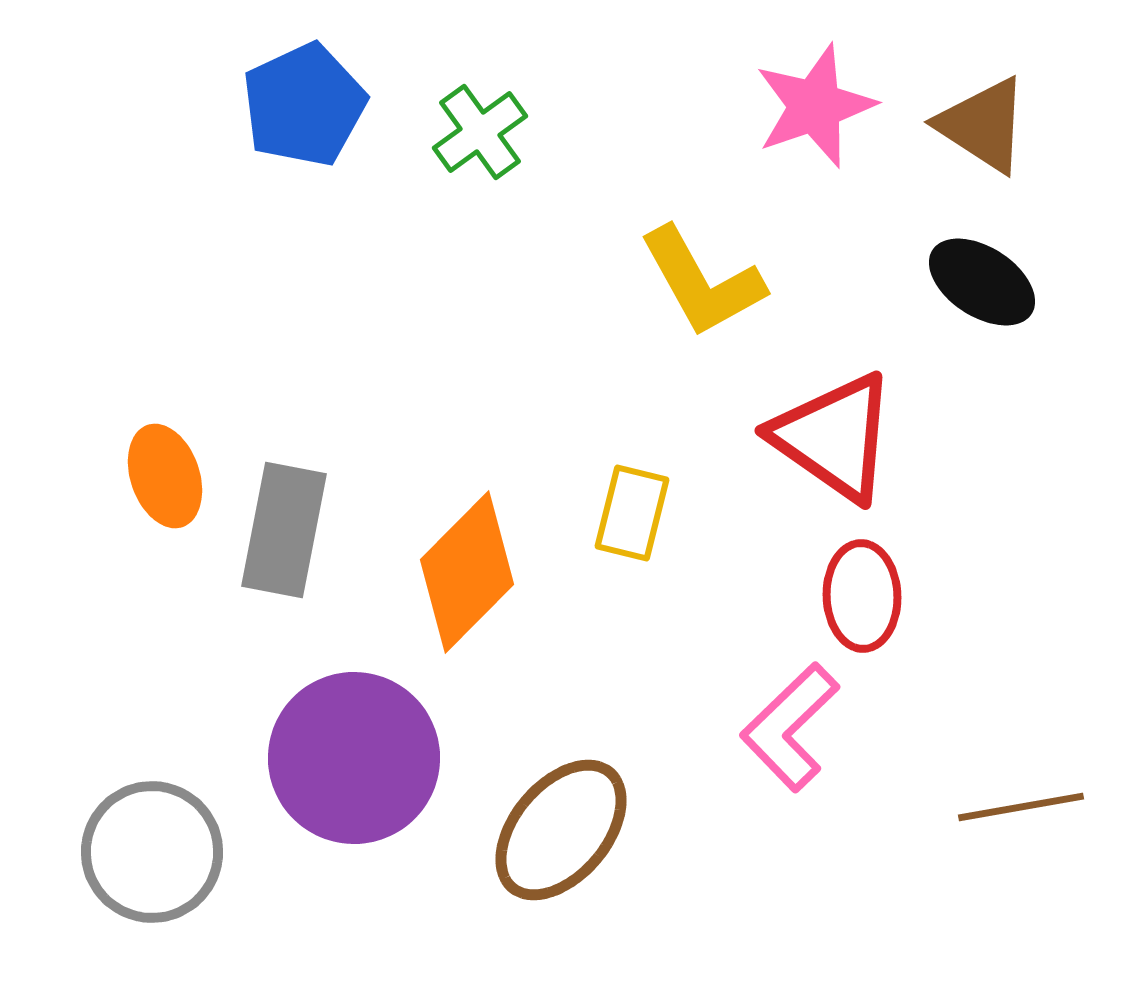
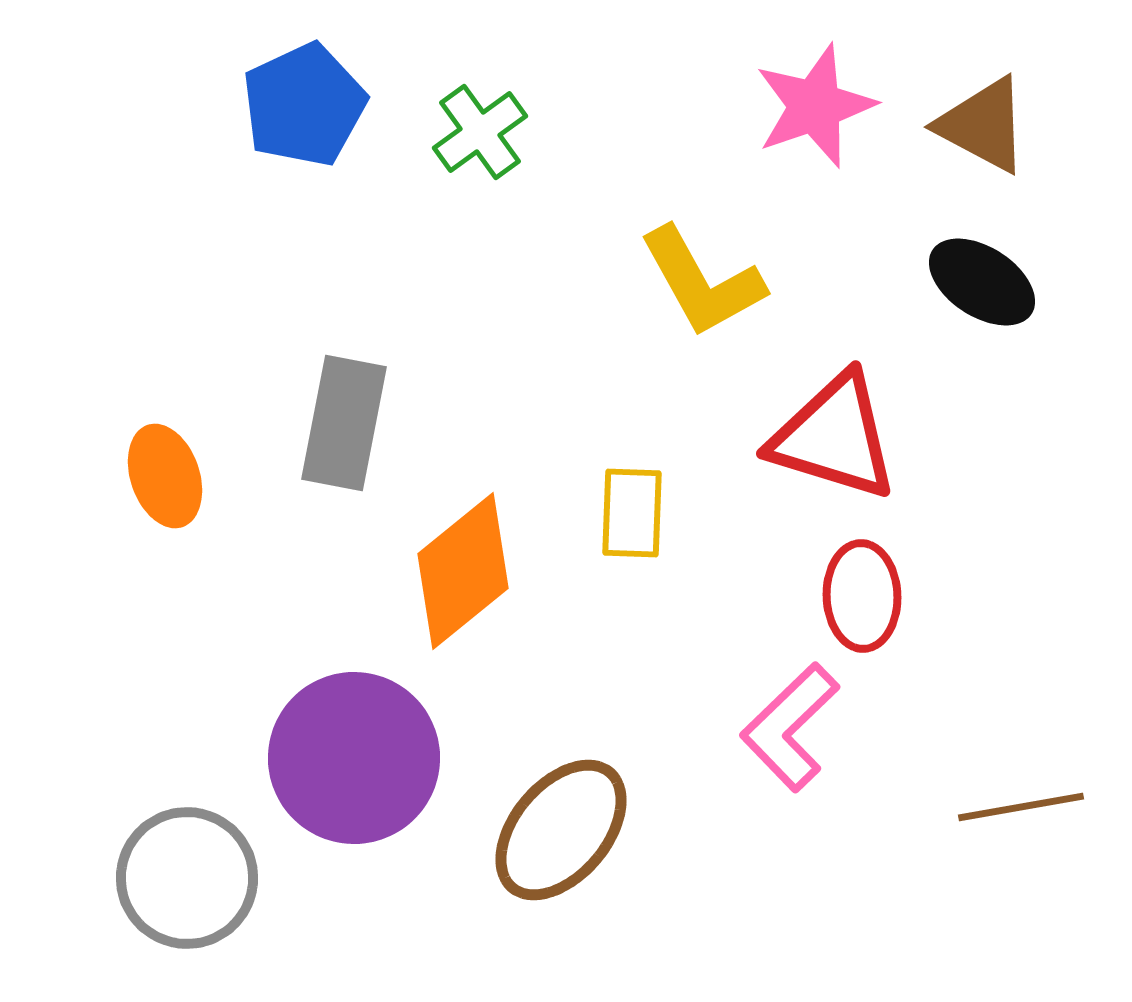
brown triangle: rotated 5 degrees counterclockwise
red triangle: rotated 18 degrees counterclockwise
yellow rectangle: rotated 12 degrees counterclockwise
gray rectangle: moved 60 px right, 107 px up
orange diamond: moved 4 px left, 1 px up; rotated 6 degrees clockwise
gray circle: moved 35 px right, 26 px down
